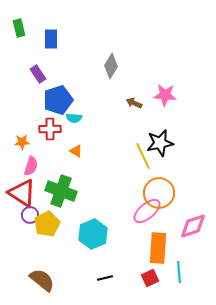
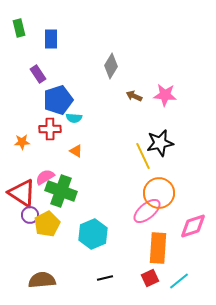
brown arrow: moved 7 px up
pink semicircle: moved 14 px right, 11 px down; rotated 138 degrees counterclockwise
cyan line: moved 9 px down; rotated 55 degrees clockwise
brown semicircle: rotated 44 degrees counterclockwise
